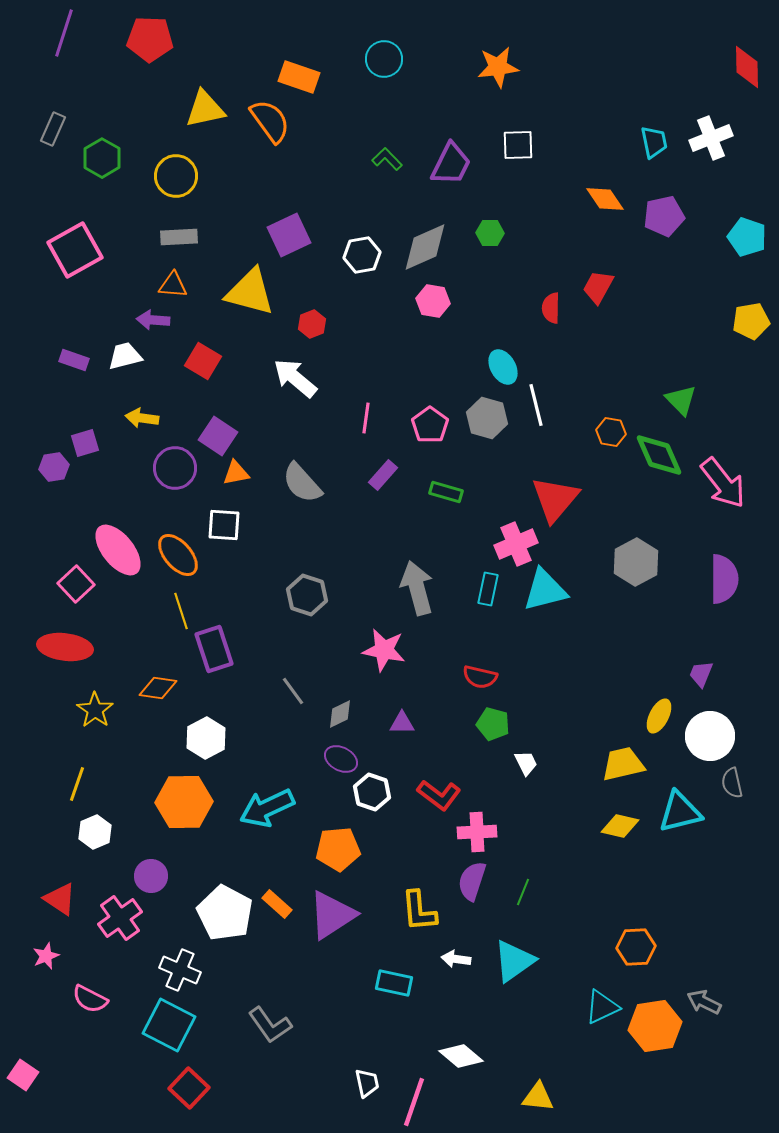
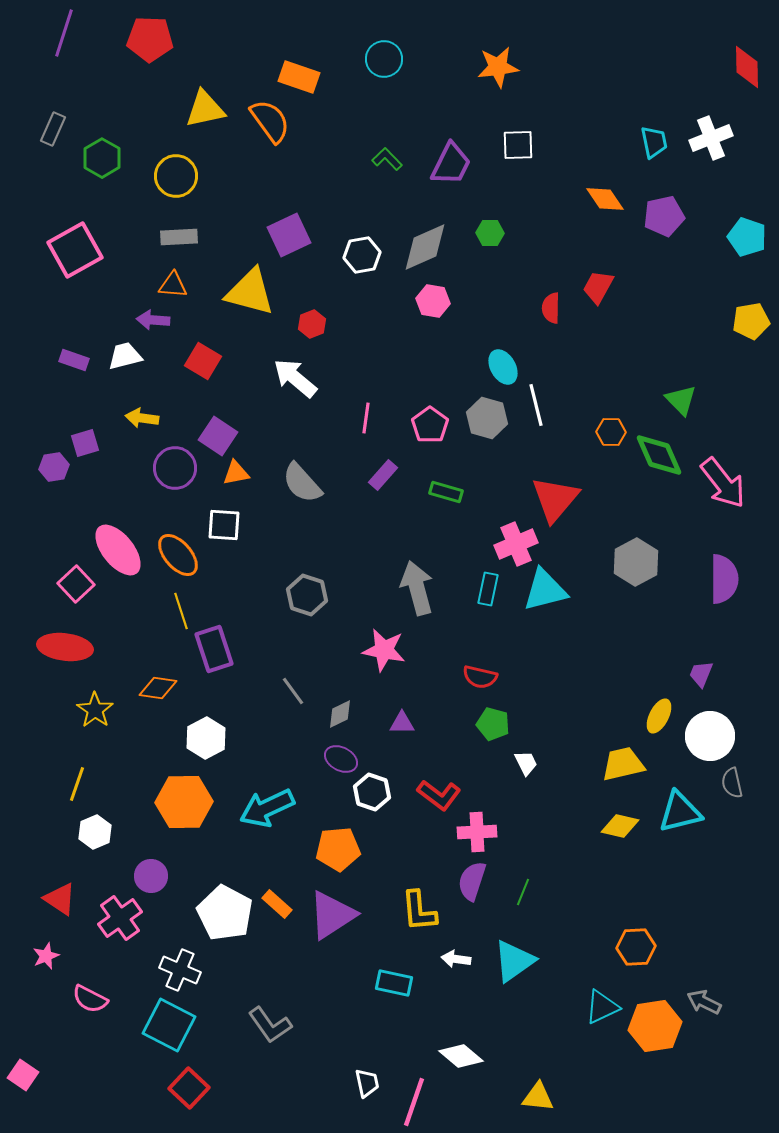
orange hexagon at (611, 432): rotated 8 degrees counterclockwise
